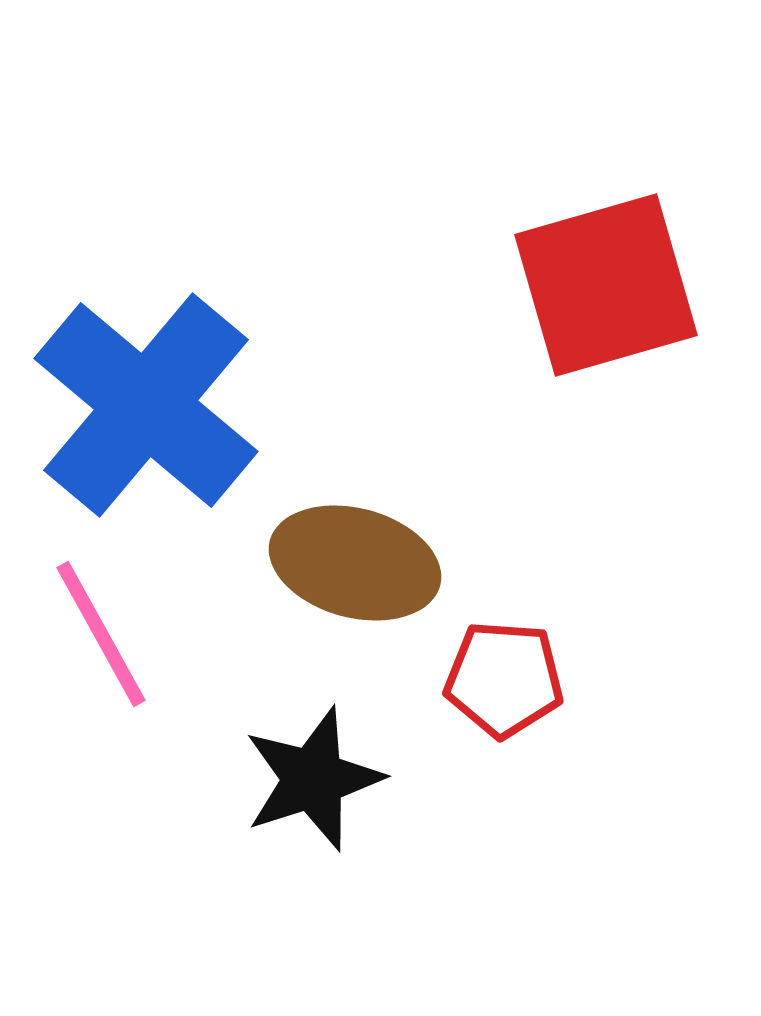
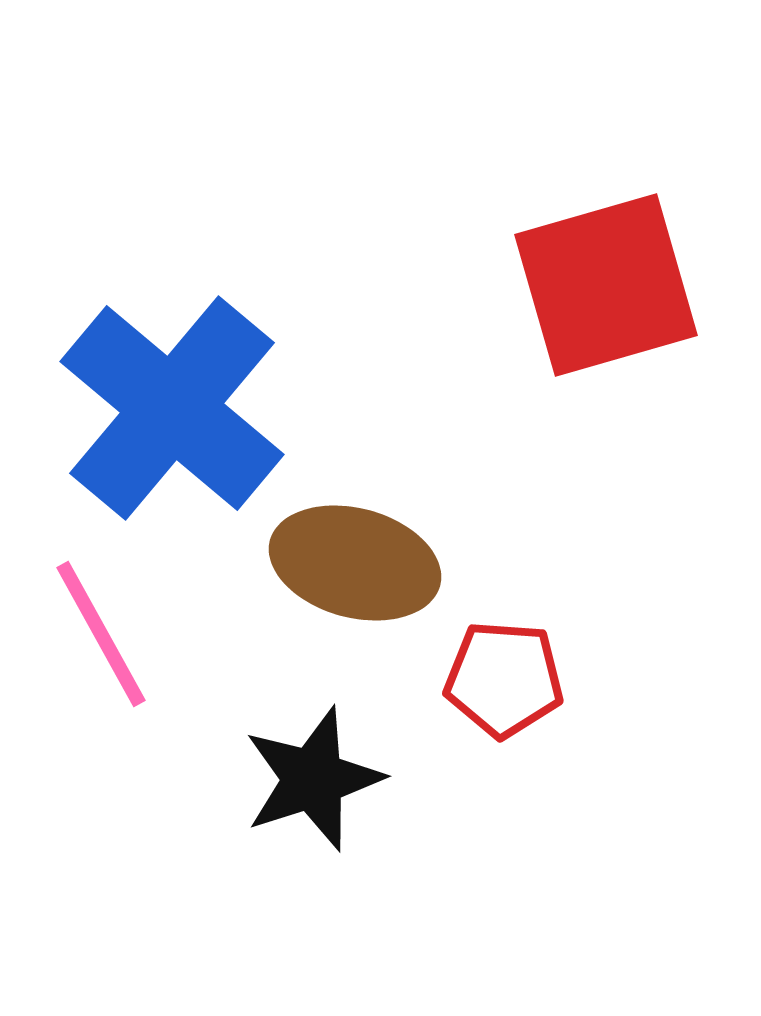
blue cross: moved 26 px right, 3 px down
